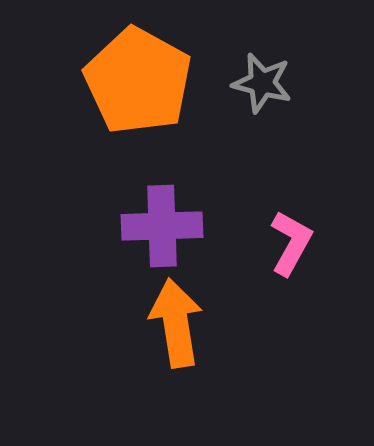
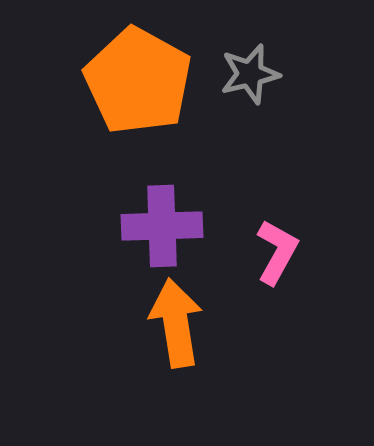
gray star: moved 12 px left, 9 px up; rotated 28 degrees counterclockwise
pink L-shape: moved 14 px left, 9 px down
